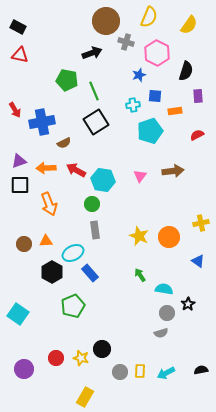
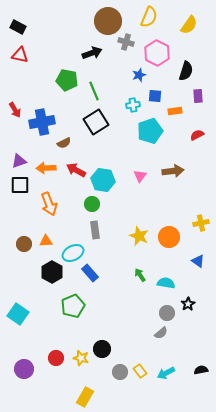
brown circle at (106, 21): moved 2 px right
cyan semicircle at (164, 289): moved 2 px right, 6 px up
gray semicircle at (161, 333): rotated 24 degrees counterclockwise
yellow rectangle at (140, 371): rotated 40 degrees counterclockwise
